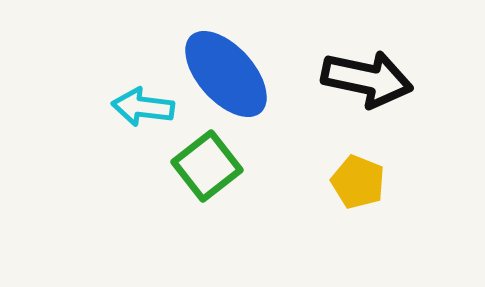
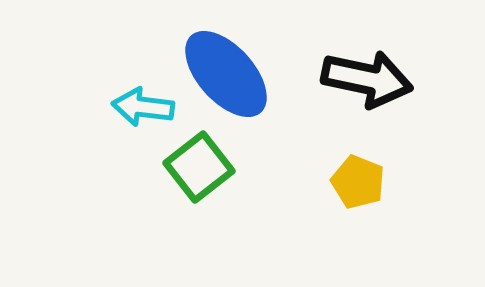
green square: moved 8 px left, 1 px down
